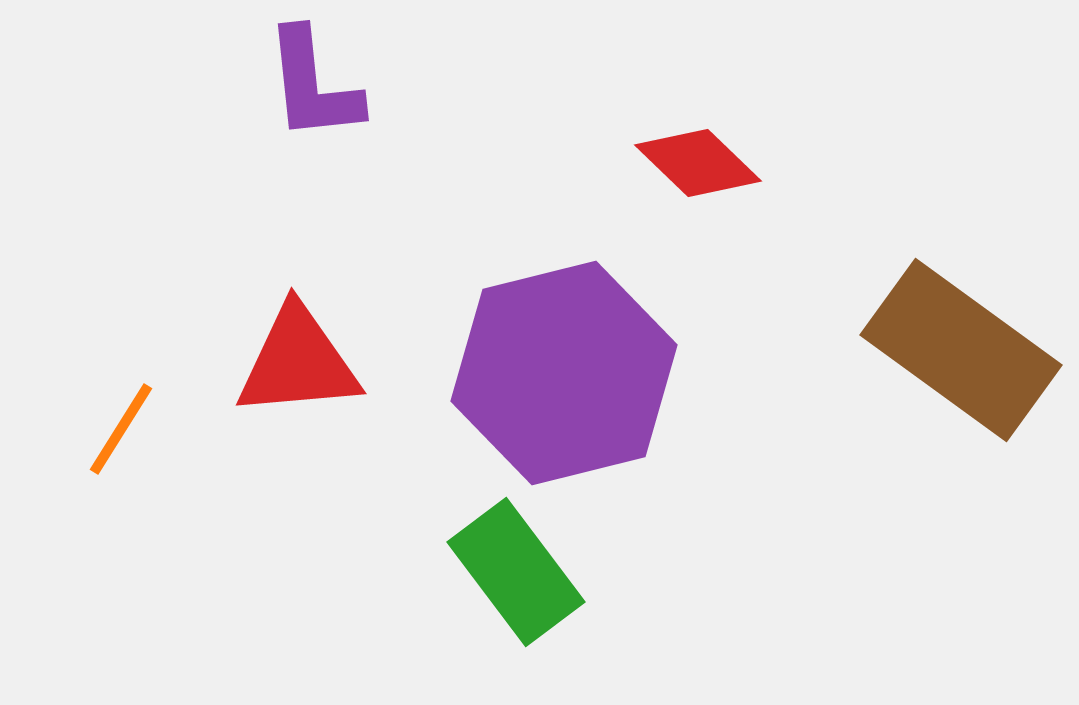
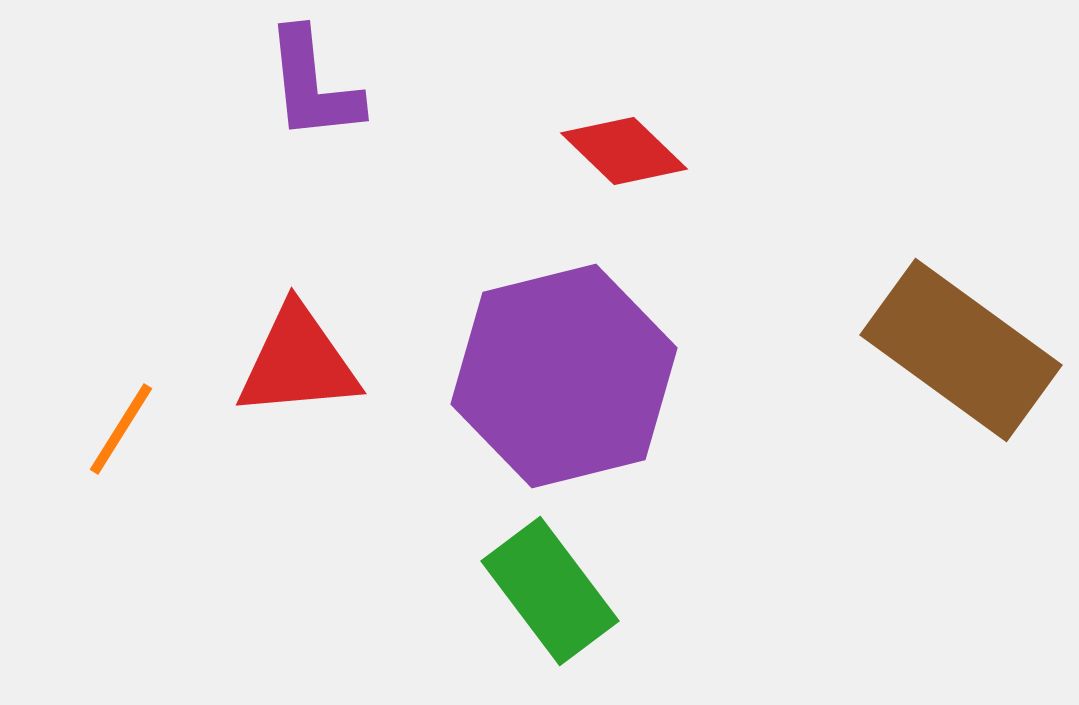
red diamond: moved 74 px left, 12 px up
purple hexagon: moved 3 px down
green rectangle: moved 34 px right, 19 px down
